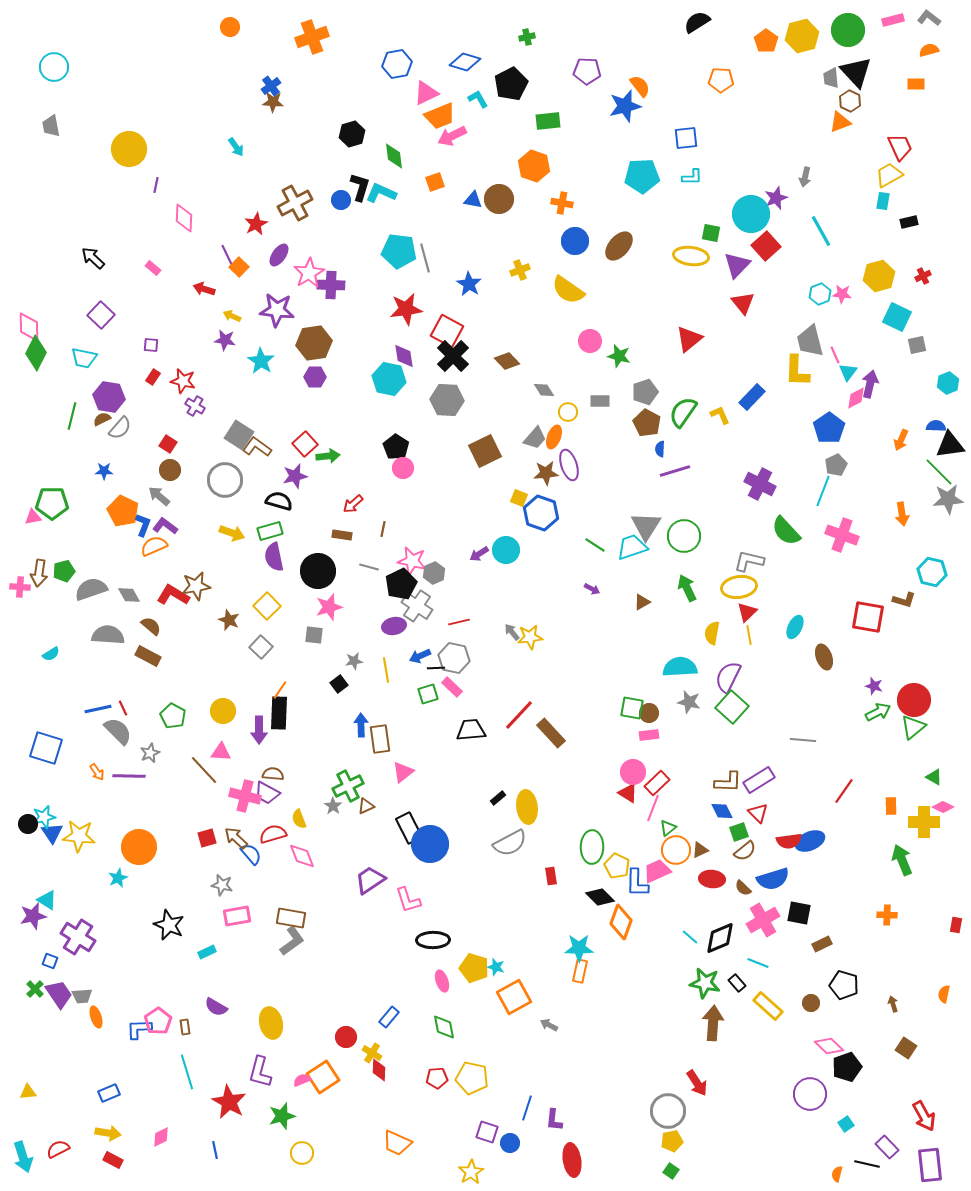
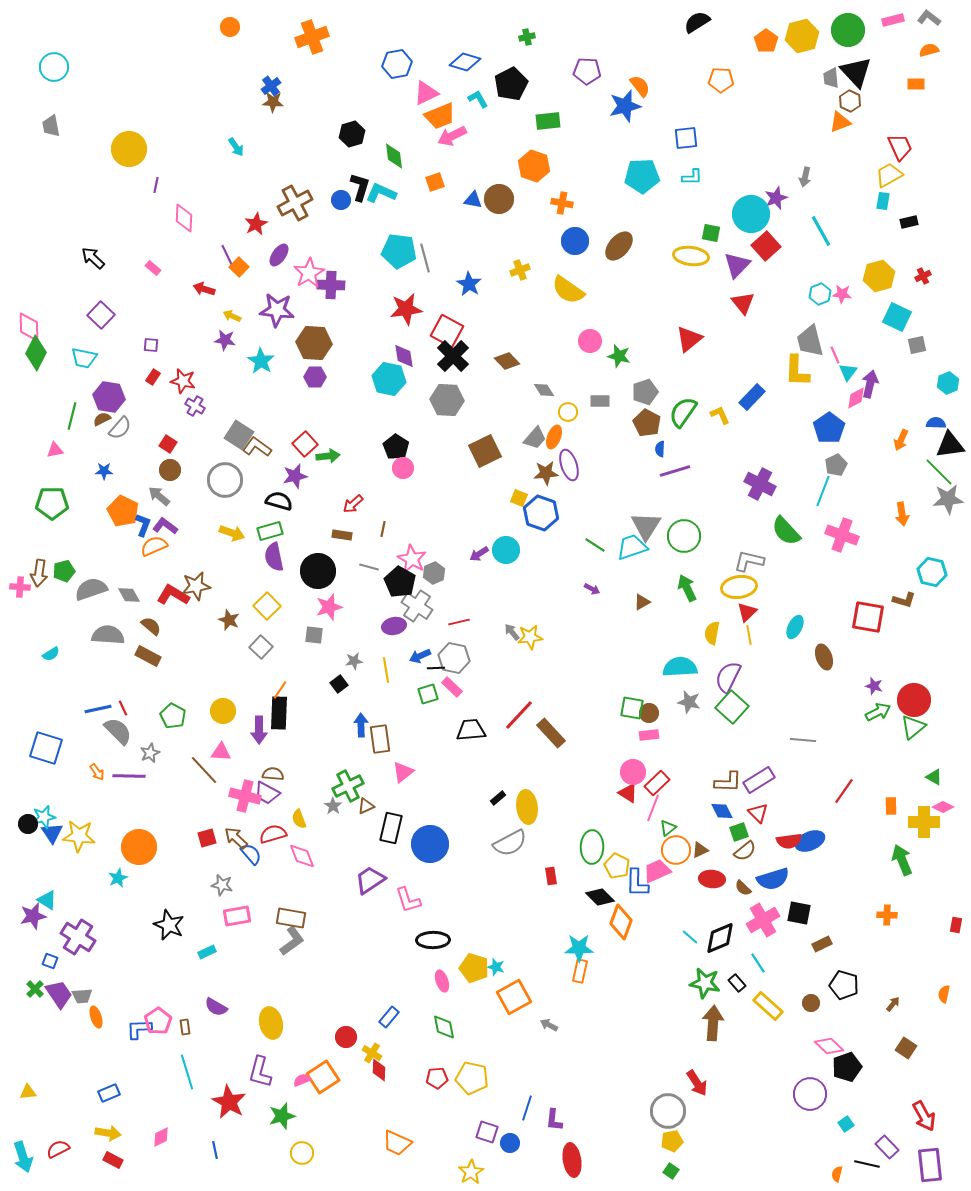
brown hexagon at (314, 343): rotated 12 degrees clockwise
blue semicircle at (936, 426): moved 3 px up
pink triangle at (33, 517): moved 22 px right, 67 px up
pink star at (412, 561): moved 2 px up; rotated 16 degrees clockwise
black pentagon at (401, 584): moved 1 px left, 2 px up; rotated 16 degrees counterclockwise
black rectangle at (409, 828): moved 18 px left; rotated 40 degrees clockwise
cyan line at (758, 963): rotated 35 degrees clockwise
brown arrow at (893, 1004): rotated 56 degrees clockwise
